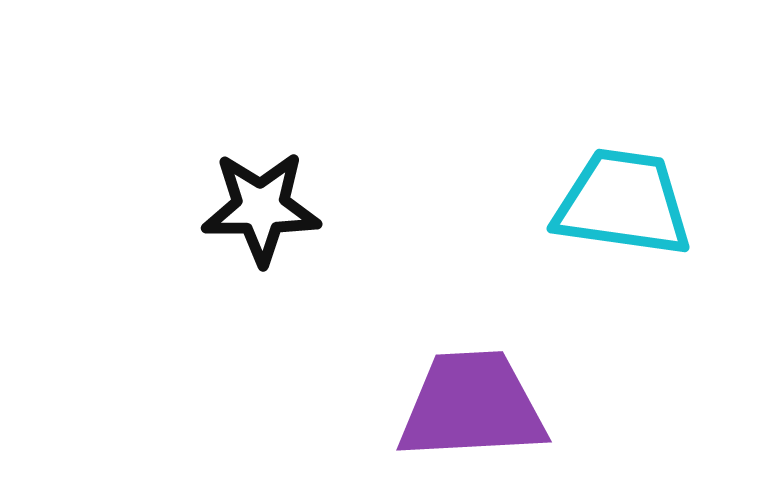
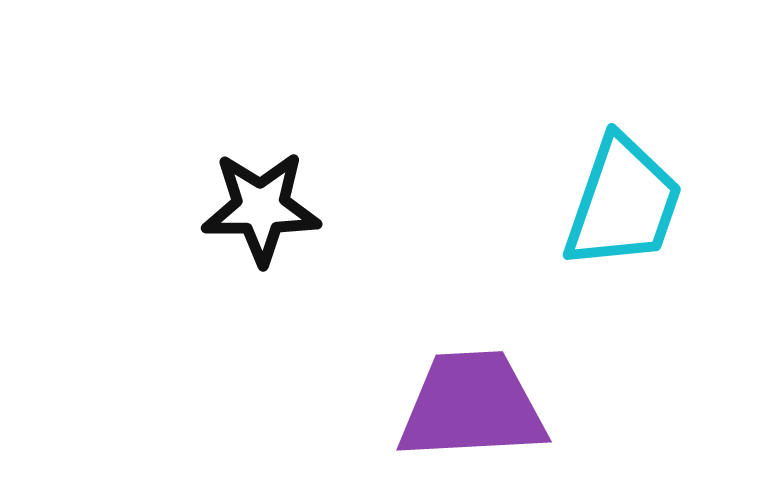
cyan trapezoid: rotated 101 degrees clockwise
